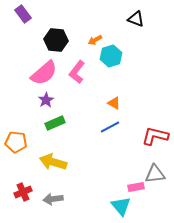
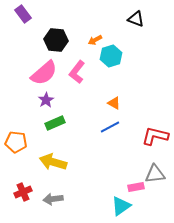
cyan triangle: rotated 35 degrees clockwise
